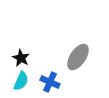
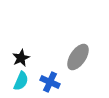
black star: rotated 18 degrees clockwise
